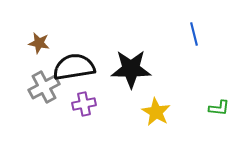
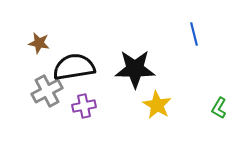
black star: moved 4 px right
gray cross: moved 3 px right, 4 px down
purple cross: moved 2 px down
green L-shape: rotated 115 degrees clockwise
yellow star: moved 1 px right, 7 px up
